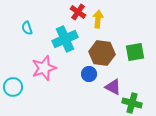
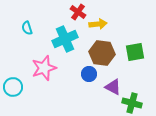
yellow arrow: moved 5 px down; rotated 78 degrees clockwise
